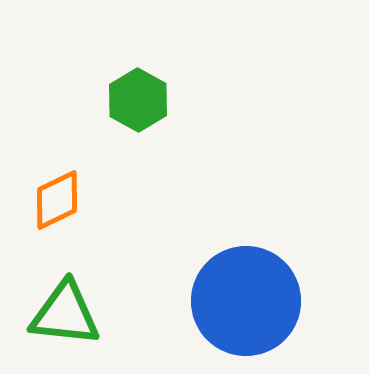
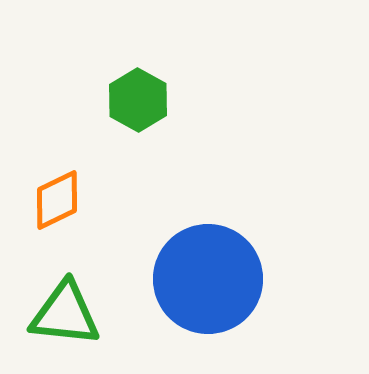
blue circle: moved 38 px left, 22 px up
